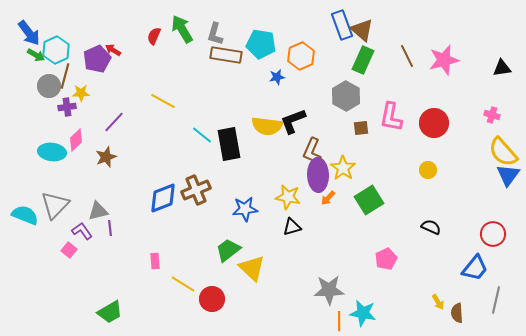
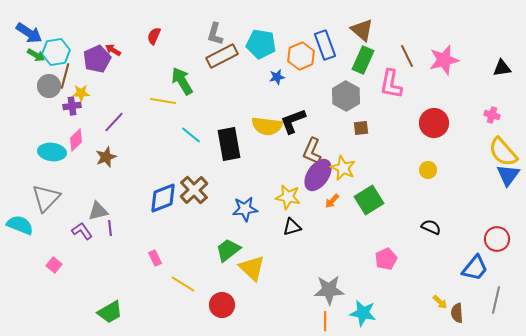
blue rectangle at (342, 25): moved 17 px left, 20 px down
green arrow at (182, 29): moved 52 px down
blue arrow at (29, 33): rotated 20 degrees counterclockwise
cyan hexagon at (56, 50): moved 2 px down; rotated 16 degrees clockwise
brown rectangle at (226, 55): moved 4 px left, 1 px down; rotated 36 degrees counterclockwise
yellow line at (163, 101): rotated 20 degrees counterclockwise
purple cross at (67, 107): moved 5 px right, 1 px up
pink L-shape at (391, 117): moved 33 px up
cyan line at (202, 135): moved 11 px left
yellow star at (343, 168): rotated 10 degrees counterclockwise
purple ellipse at (318, 175): rotated 36 degrees clockwise
brown cross at (196, 190): moved 2 px left; rotated 20 degrees counterclockwise
orange arrow at (328, 198): moved 4 px right, 3 px down
gray triangle at (55, 205): moved 9 px left, 7 px up
cyan semicircle at (25, 215): moved 5 px left, 10 px down
red circle at (493, 234): moved 4 px right, 5 px down
pink square at (69, 250): moved 15 px left, 15 px down
pink rectangle at (155, 261): moved 3 px up; rotated 21 degrees counterclockwise
red circle at (212, 299): moved 10 px right, 6 px down
yellow arrow at (438, 302): moved 2 px right; rotated 14 degrees counterclockwise
orange line at (339, 321): moved 14 px left
